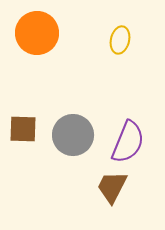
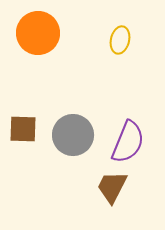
orange circle: moved 1 px right
